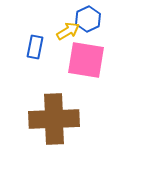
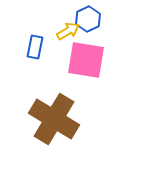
brown cross: rotated 33 degrees clockwise
